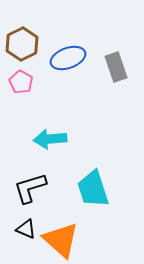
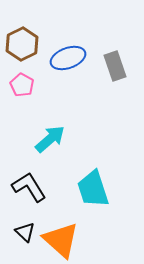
gray rectangle: moved 1 px left, 1 px up
pink pentagon: moved 1 px right, 3 px down
cyan arrow: rotated 144 degrees clockwise
black L-shape: moved 1 px left, 1 px up; rotated 75 degrees clockwise
black triangle: moved 1 px left, 3 px down; rotated 20 degrees clockwise
